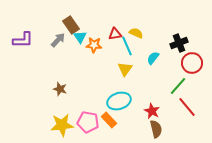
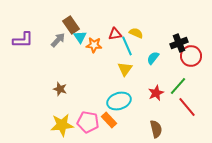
red circle: moved 1 px left, 7 px up
red star: moved 4 px right, 18 px up; rotated 21 degrees clockwise
